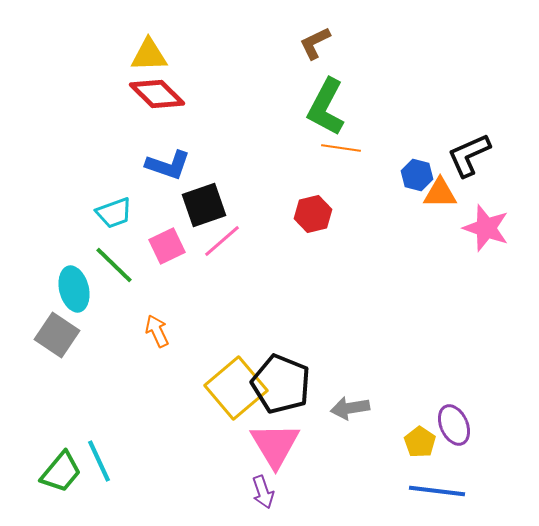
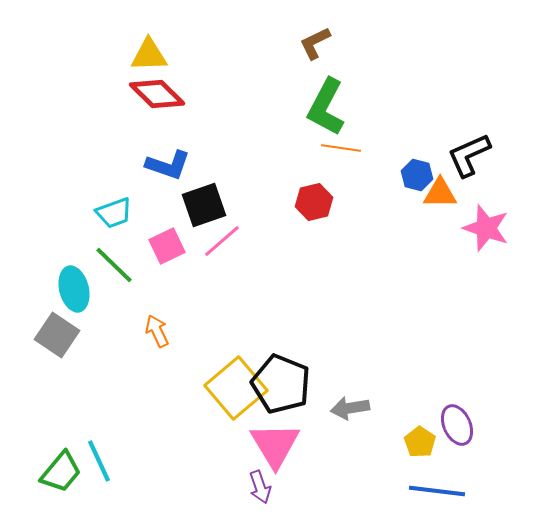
red hexagon: moved 1 px right, 12 px up
purple ellipse: moved 3 px right
purple arrow: moved 3 px left, 5 px up
